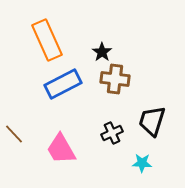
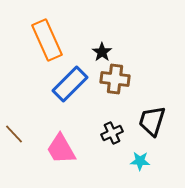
blue rectangle: moved 7 px right; rotated 18 degrees counterclockwise
cyan star: moved 2 px left, 2 px up
